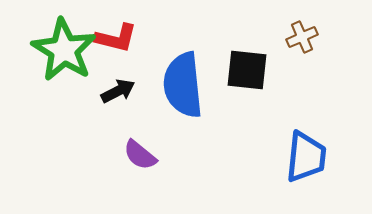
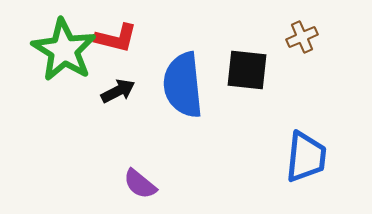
purple semicircle: moved 29 px down
